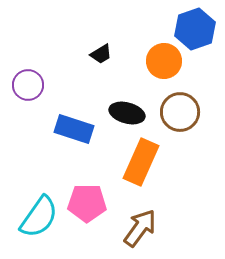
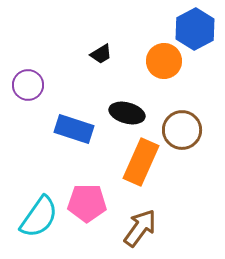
blue hexagon: rotated 9 degrees counterclockwise
brown circle: moved 2 px right, 18 px down
